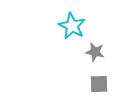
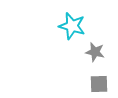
cyan star: rotated 12 degrees counterclockwise
